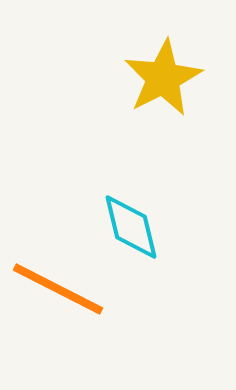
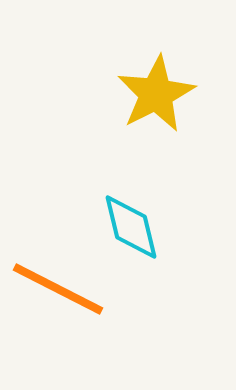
yellow star: moved 7 px left, 16 px down
